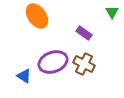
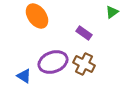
green triangle: rotated 24 degrees clockwise
